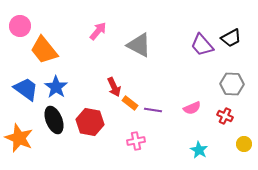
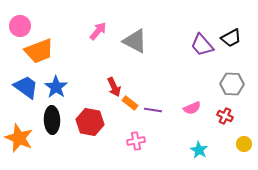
gray triangle: moved 4 px left, 4 px up
orange trapezoid: moved 5 px left, 1 px down; rotated 72 degrees counterclockwise
blue trapezoid: moved 2 px up
black ellipse: moved 2 px left; rotated 20 degrees clockwise
